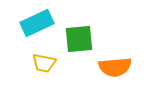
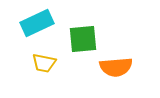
green square: moved 4 px right
orange semicircle: moved 1 px right
